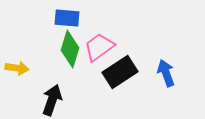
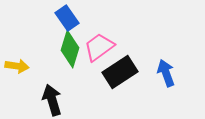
blue rectangle: rotated 50 degrees clockwise
yellow arrow: moved 2 px up
black arrow: rotated 36 degrees counterclockwise
